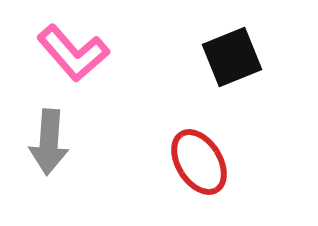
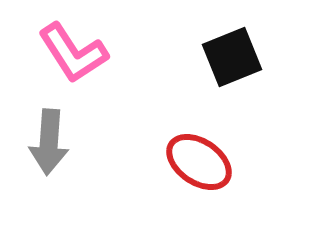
pink L-shape: rotated 8 degrees clockwise
red ellipse: rotated 24 degrees counterclockwise
